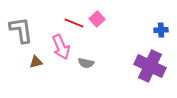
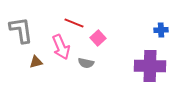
pink square: moved 1 px right, 19 px down
purple cross: rotated 24 degrees counterclockwise
